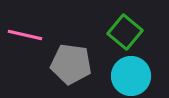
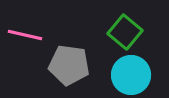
gray pentagon: moved 2 px left, 1 px down
cyan circle: moved 1 px up
